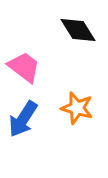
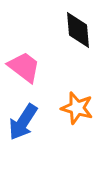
black diamond: rotated 27 degrees clockwise
blue arrow: moved 3 px down
